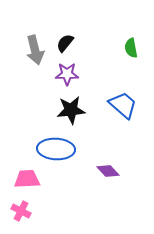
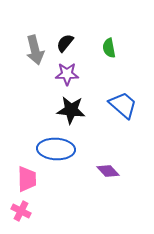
green semicircle: moved 22 px left
black star: rotated 12 degrees clockwise
pink trapezoid: rotated 92 degrees clockwise
